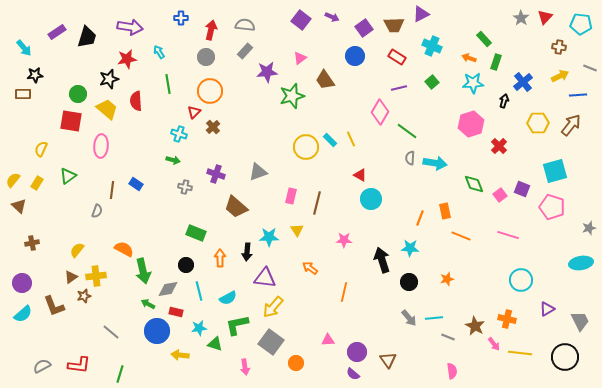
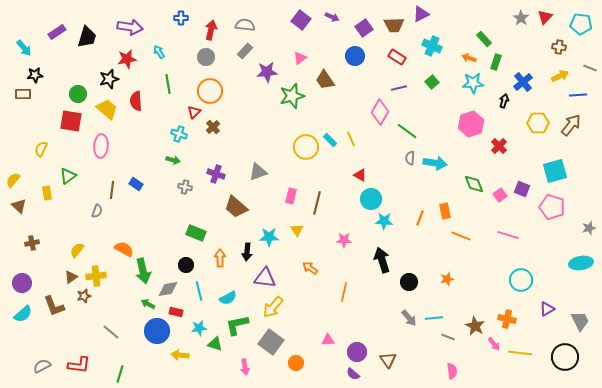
yellow rectangle at (37, 183): moved 10 px right, 10 px down; rotated 40 degrees counterclockwise
cyan star at (410, 248): moved 26 px left, 27 px up
